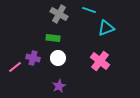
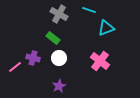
green rectangle: rotated 32 degrees clockwise
white circle: moved 1 px right
